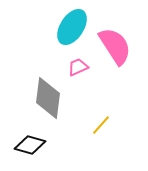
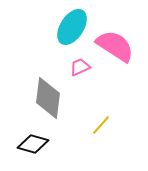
pink semicircle: rotated 24 degrees counterclockwise
pink trapezoid: moved 2 px right
black diamond: moved 3 px right, 1 px up
